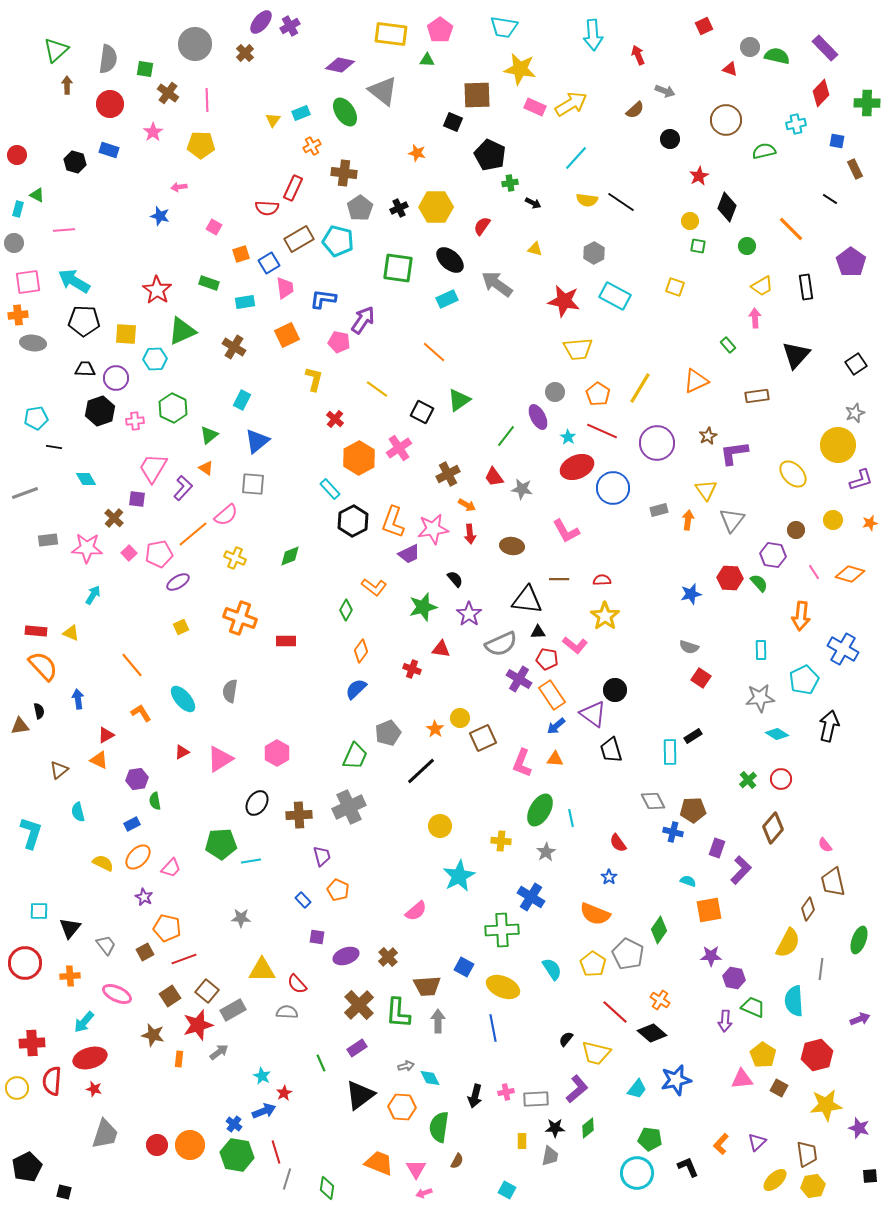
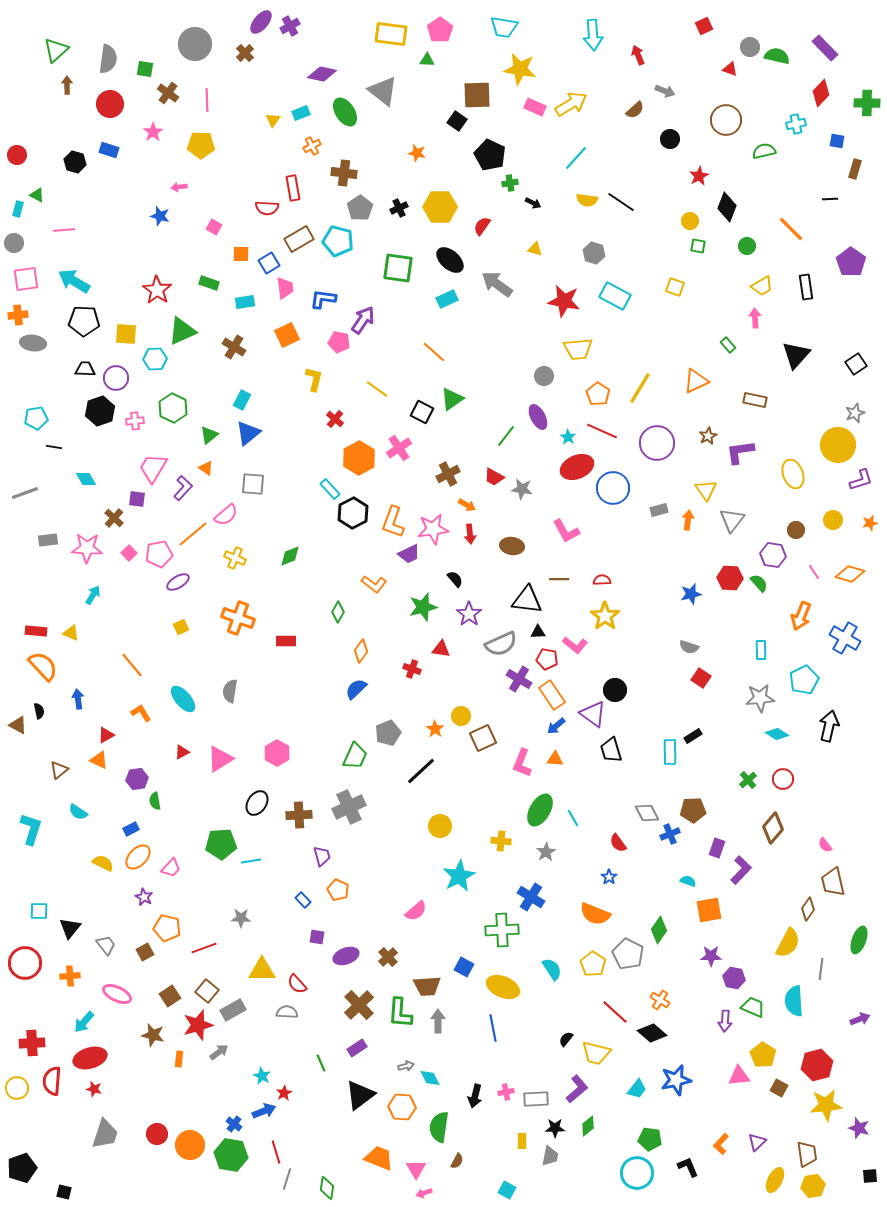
purple diamond at (340, 65): moved 18 px left, 9 px down
black square at (453, 122): moved 4 px right, 1 px up; rotated 12 degrees clockwise
brown rectangle at (855, 169): rotated 42 degrees clockwise
red rectangle at (293, 188): rotated 35 degrees counterclockwise
black line at (830, 199): rotated 35 degrees counterclockwise
yellow hexagon at (436, 207): moved 4 px right
gray hexagon at (594, 253): rotated 15 degrees counterclockwise
orange square at (241, 254): rotated 18 degrees clockwise
pink square at (28, 282): moved 2 px left, 3 px up
gray circle at (555, 392): moved 11 px left, 16 px up
brown rectangle at (757, 396): moved 2 px left, 4 px down; rotated 20 degrees clockwise
green triangle at (459, 400): moved 7 px left, 1 px up
blue triangle at (257, 441): moved 9 px left, 8 px up
purple L-shape at (734, 453): moved 6 px right, 1 px up
yellow ellipse at (793, 474): rotated 24 degrees clockwise
red trapezoid at (494, 477): rotated 25 degrees counterclockwise
black hexagon at (353, 521): moved 8 px up
orange L-shape at (374, 587): moved 3 px up
green diamond at (346, 610): moved 8 px left, 2 px down
orange arrow at (801, 616): rotated 16 degrees clockwise
orange cross at (240, 618): moved 2 px left
blue cross at (843, 649): moved 2 px right, 11 px up
yellow circle at (460, 718): moved 1 px right, 2 px up
brown triangle at (20, 726): moved 2 px left, 1 px up; rotated 36 degrees clockwise
red circle at (781, 779): moved 2 px right
gray diamond at (653, 801): moved 6 px left, 12 px down
cyan semicircle at (78, 812): rotated 42 degrees counterclockwise
cyan line at (571, 818): moved 2 px right; rotated 18 degrees counterclockwise
blue rectangle at (132, 824): moved 1 px left, 5 px down
blue cross at (673, 832): moved 3 px left, 2 px down; rotated 36 degrees counterclockwise
cyan L-shape at (31, 833): moved 4 px up
red line at (184, 959): moved 20 px right, 11 px up
green L-shape at (398, 1013): moved 2 px right
red hexagon at (817, 1055): moved 10 px down
pink triangle at (742, 1079): moved 3 px left, 3 px up
green diamond at (588, 1128): moved 2 px up
red circle at (157, 1145): moved 11 px up
green hexagon at (237, 1155): moved 6 px left
orange trapezoid at (379, 1163): moved 5 px up
black pentagon at (27, 1167): moved 5 px left, 1 px down; rotated 8 degrees clockwise
yellow ellipse at (775, 1180): rotated 20 degrees counterclockwise
